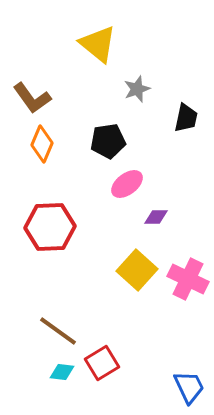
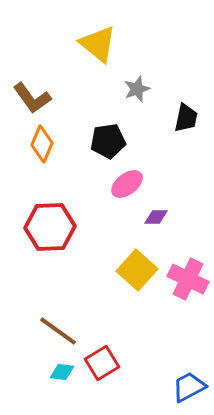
blue trapezoid: rotated 93 degrees counterclockwise
